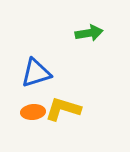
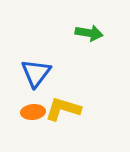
green arrow: rotated 20 degrees clockwise
blue triangle: rotated 36 degrees counterclockwise
